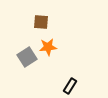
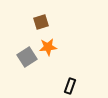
brown square: rotated 21 degrees counterclockwise
black rectangle: rotated 14 degrees counterclockwise
